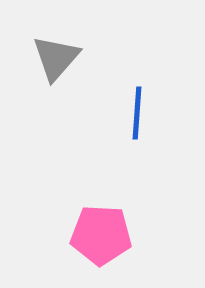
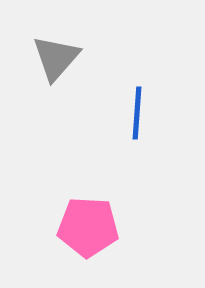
pink pentagon: moved 13 px left, 8 px up
